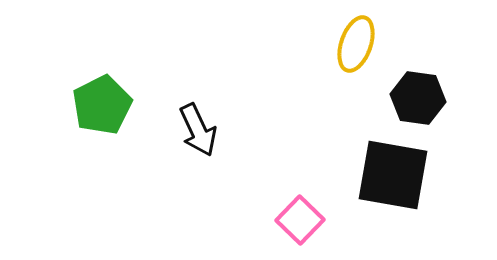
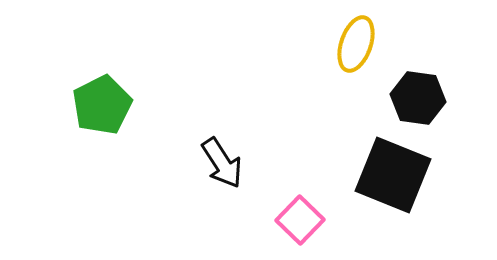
black arrow: moved 24 px right, 33 px down; rotated 8 degrees counterclockwise
black square: rotated 12 degrees clockwise
